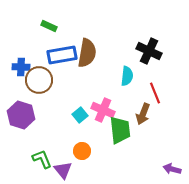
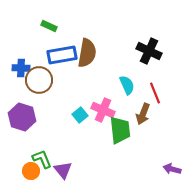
blue cross: moved 1 px down
cyan semicircle: moved 9 px down; rotated 30 degrees counterclockwise
purple hexagon: moved 1 px right, 2 px down
orange circle: moved 51 px left, 20 px down
